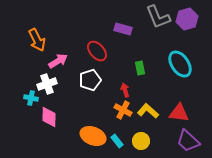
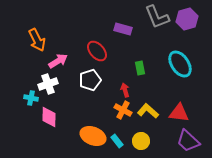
gray L-shape: moved 1 px left
white cross: moved 1 px right
